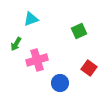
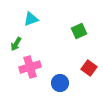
pink cross: moved 7 px left, 7 px down
